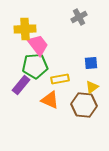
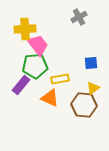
yellow triangle: moved 1 px right, 1 px down
orange triangle: moved 2 px up
